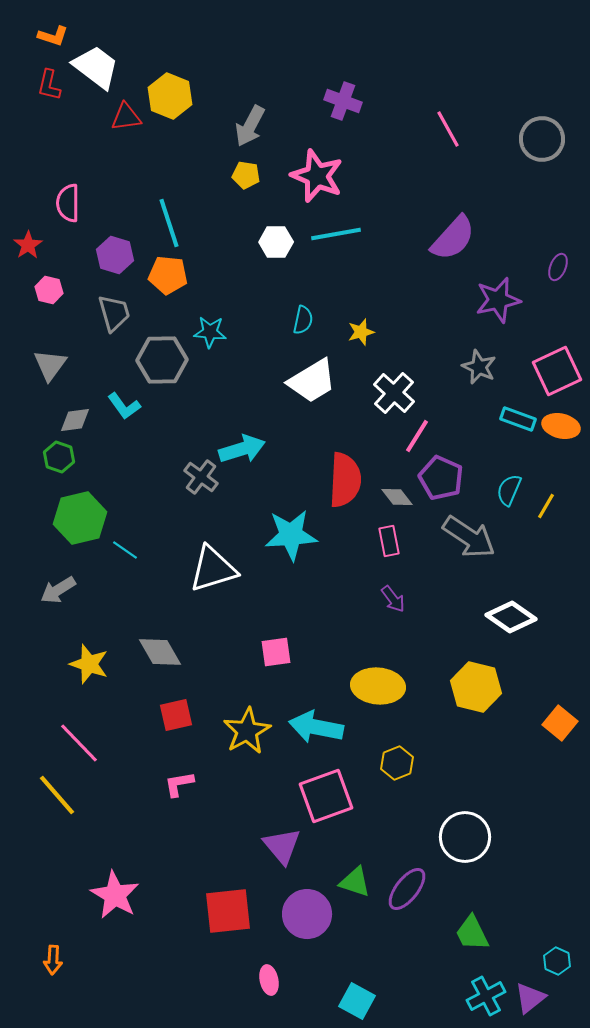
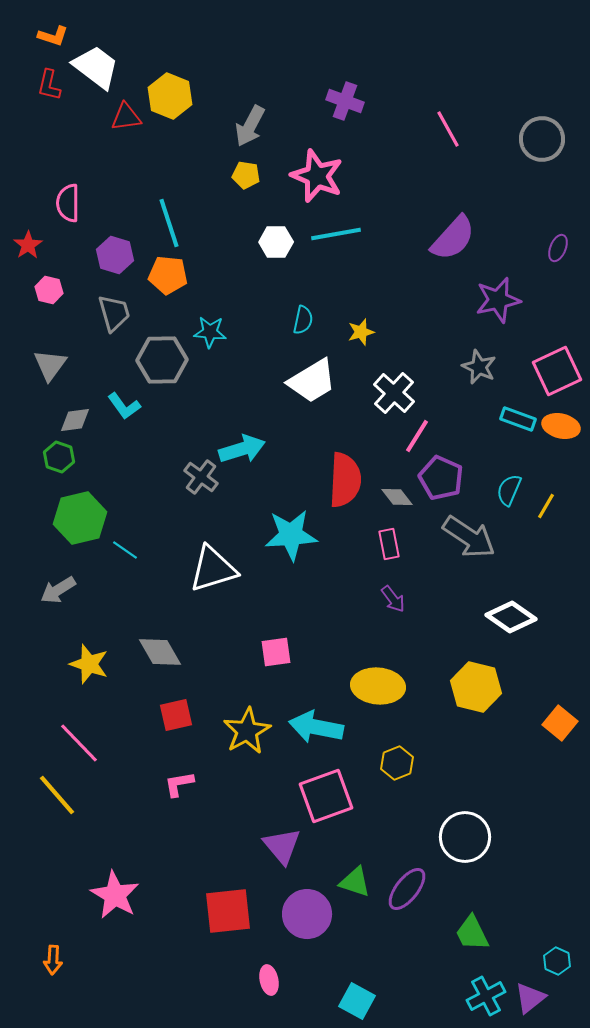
purple cross at (343, 101): moved 2 px right
purple ellipse at (558, 267): moved 19 px up
pink rectangle at (389, 541): moved 3 px down
